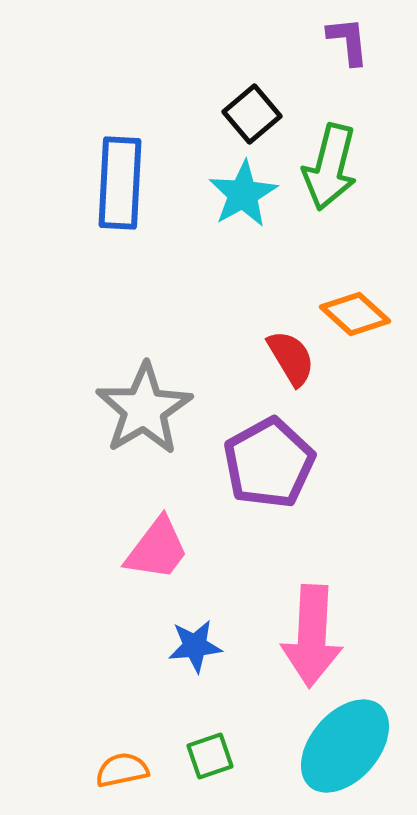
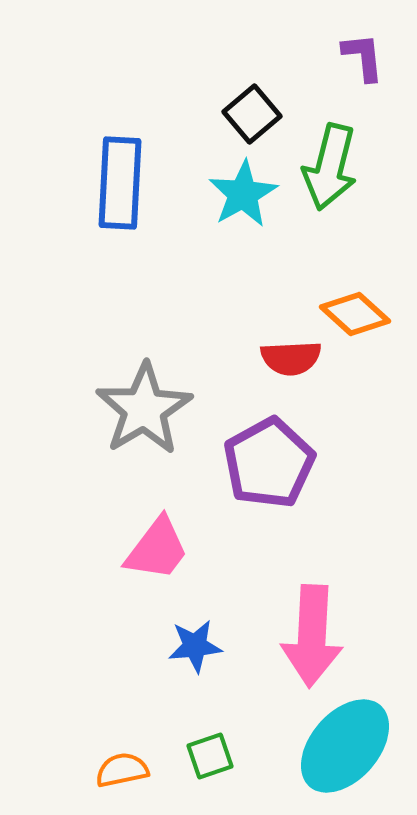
purple L-shape: moved 15 px right, 16 px down
red semicircle: rotated 118 degrees clockwise
